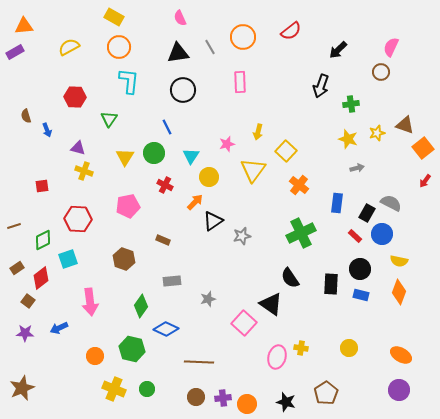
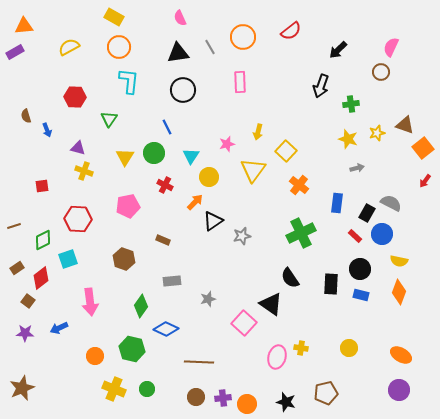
brown pentagon at (326, 393): rotated 20 degrees clockwise
